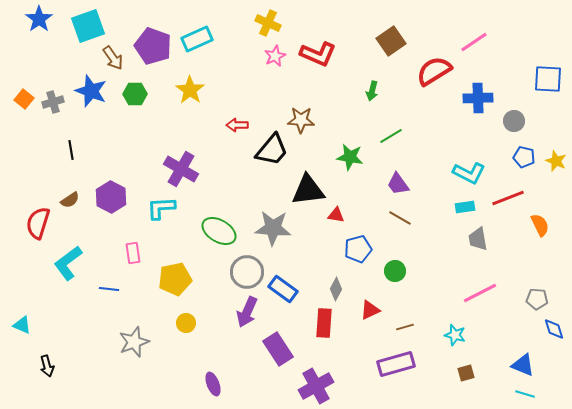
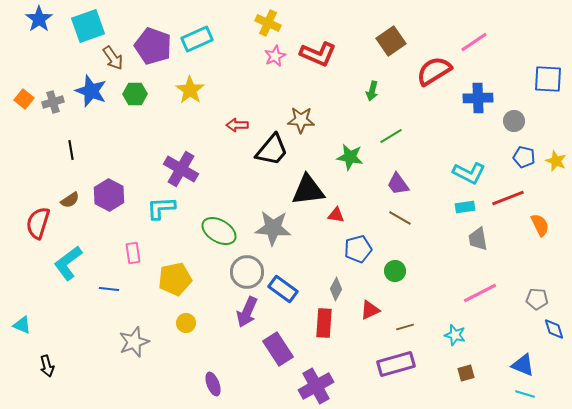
purple hexagon at (111, 197): moved 2 px left, 2 px up
